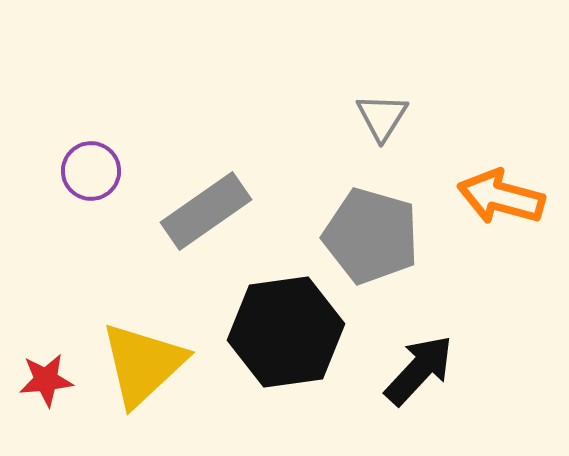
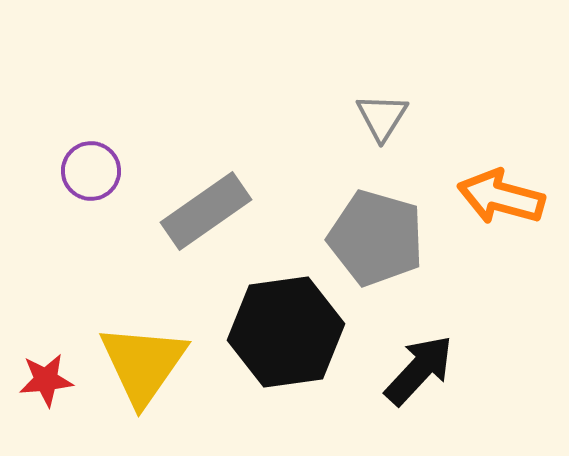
gray pentagon: moved 5 px right, 2 px down
yellow triangle: rotated 12 degrees counterclockwise
